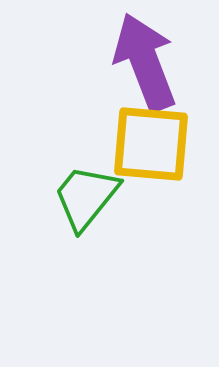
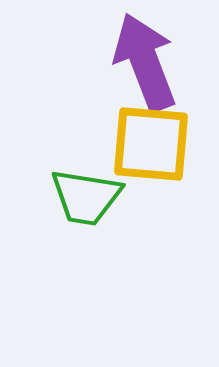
green trapezoid: rotated 120 degrees counterclockwise
